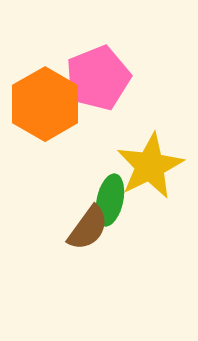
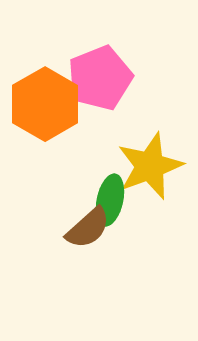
pink pentagon: moved 2 px right
yellow star: rotated 6 degrees clockwise
brown semicircle: rotated 12 degrees clockwise
